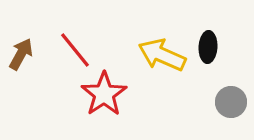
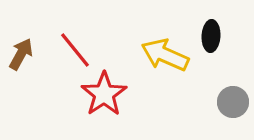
black ellipse: moved 3 px right, 11 px up
yellow arrow: moved 3 px right
gray circle: moved 2 px right
